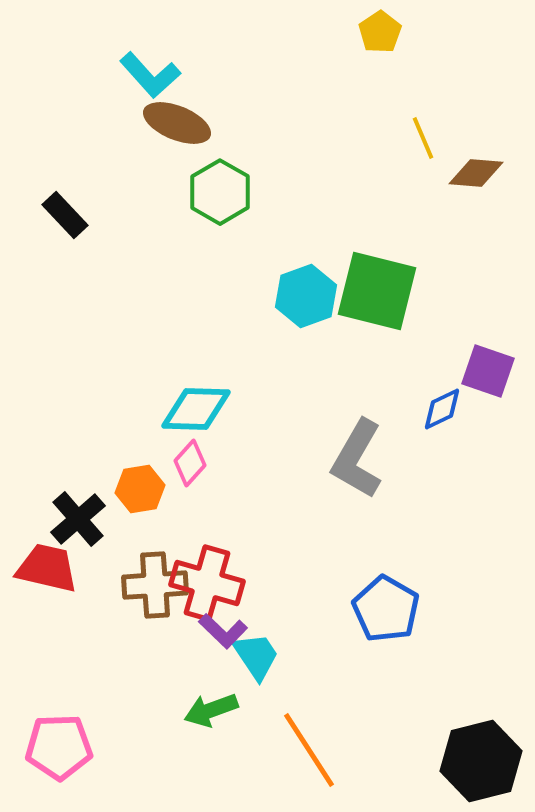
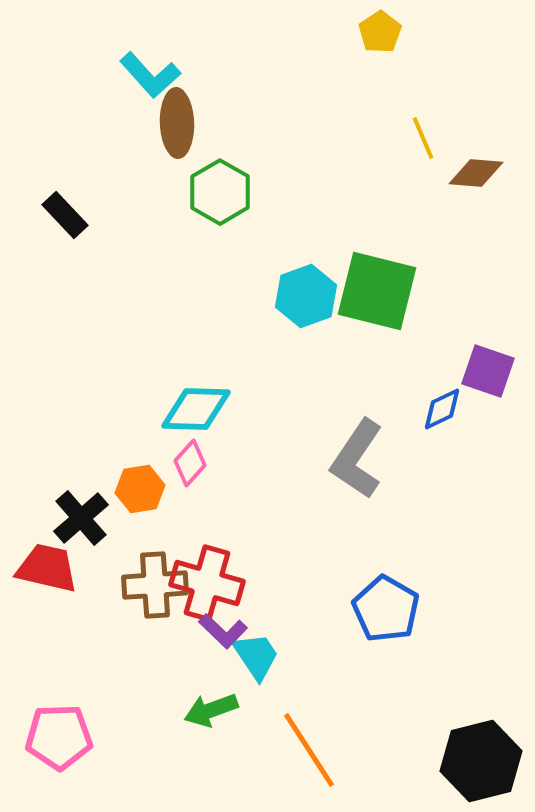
brown ellipse: rotated 66 degrees clockwise
gray L-shape: rotated 4 degrees clockwise
black cross: moved 3 px right, 1 px up
pink pentagon: moved 10 px up
